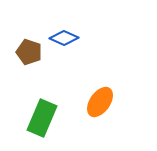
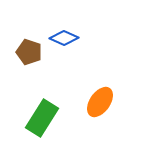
green rectangle: rotated 9 degrees clockwise
